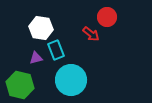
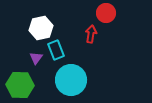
red circle: moved 1 px left, 4 px up
white hexagon: rotated 20 degrees counterclockwise
red arrow: rotated 120 degrees counterclockwise
purple triangle: rotated 40 degrees counterclockwise
green hexagon: rotated 12 degrees counterclockwise
